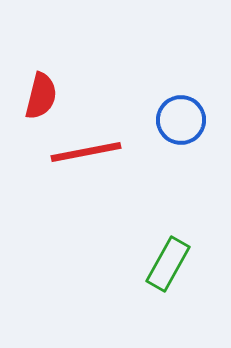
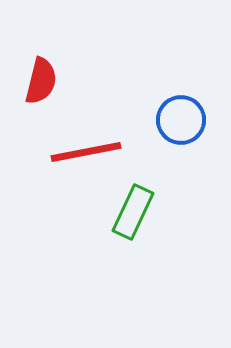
red semicircle: moved 15 px up
green rectangle: moved 35 px left, 52 px up; rotated 4 degrees counterclockwise
